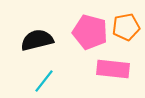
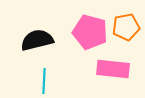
cyan line: rotated 35 degrees counterclockwise
